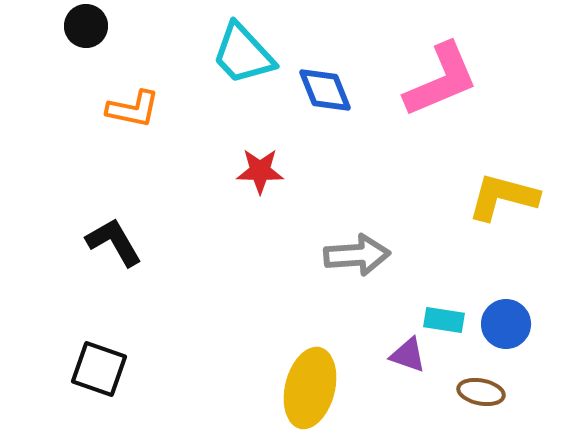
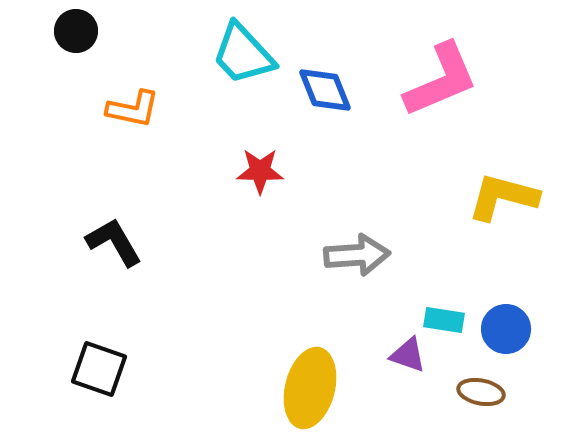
black circle: moved 10 px left, 5 px down
blue circle: moved 5 px down
